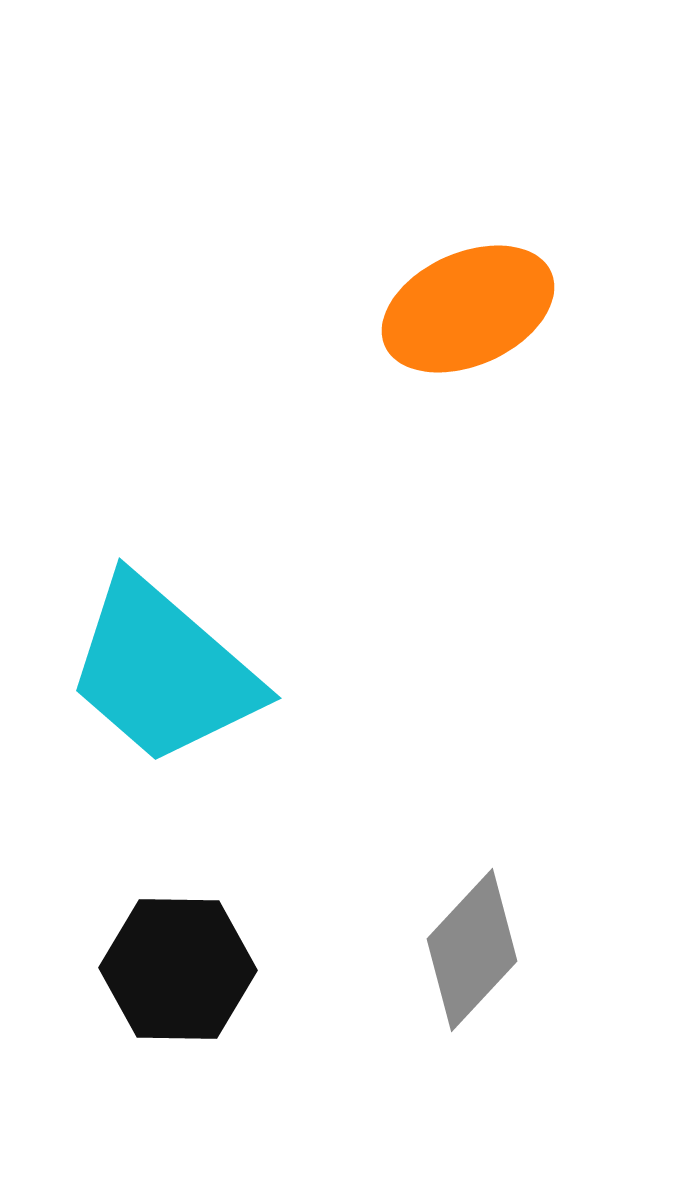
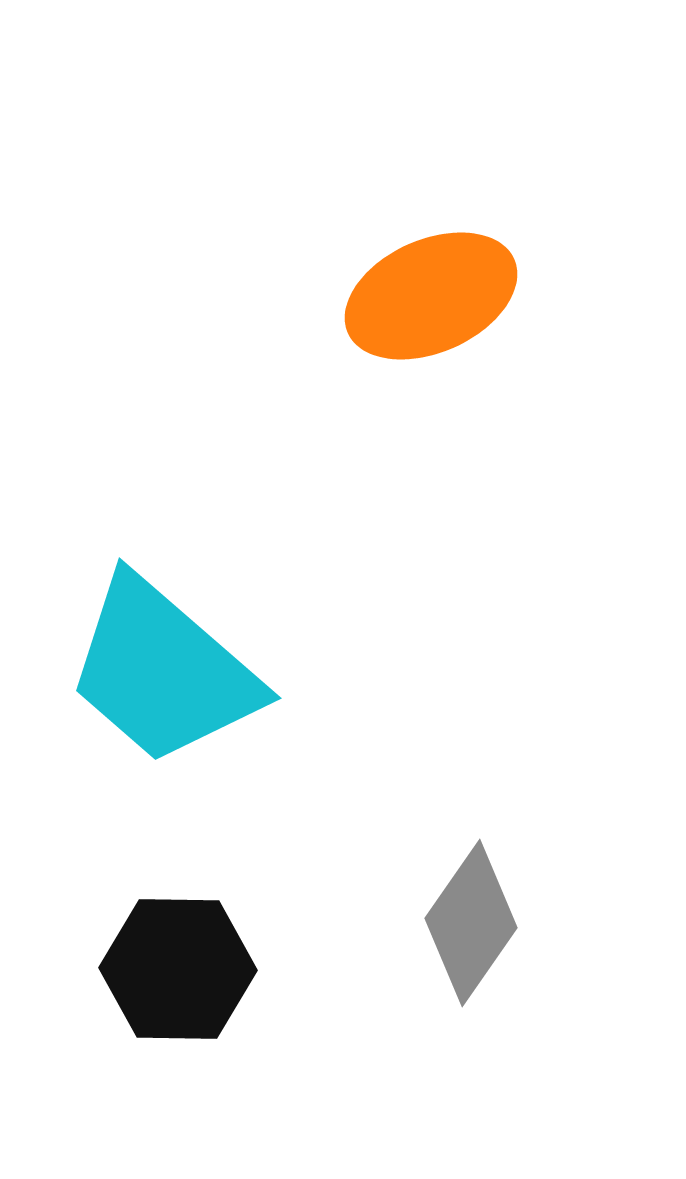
orange ellipse: moved 37 px left, 13 px up
gray diamond: moved 1 px left, 27 px up; rotated 8 degrees counterclockwise
